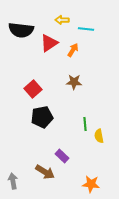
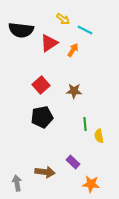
yellow arrow: moved 1 px right, 1 px up; rotated 144 degrees counterclockwise
cyan line: moved 1 px left, 1 px down; rotated 21 degrees clockwise
brown star: moved 9 px down
red square: moved 8 px right, 4 px up
purple rectangle: moved 11 px right, 6 px down
brown arrow: rotated 24 degrees counterclockwise
gray arrow: moved 4 px right, 2 px down
